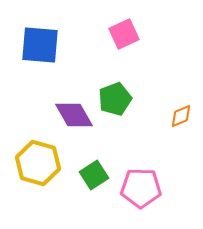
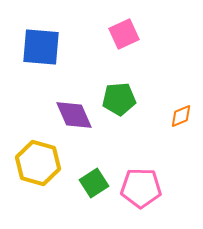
blue square: moved 1 px right, 2 px down
green pentagon: moved 4 px right; rotated 16 degrees clockwise
purple diamond: rotated 6 degrees clockwise
green square: moved 8 px down
